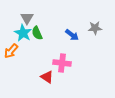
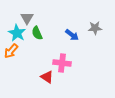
cyan star: moved 6 px left
